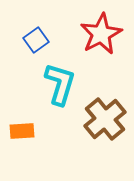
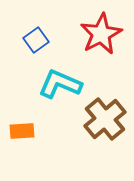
cyan L-shape: rotated 84 degrees counterclockwise
